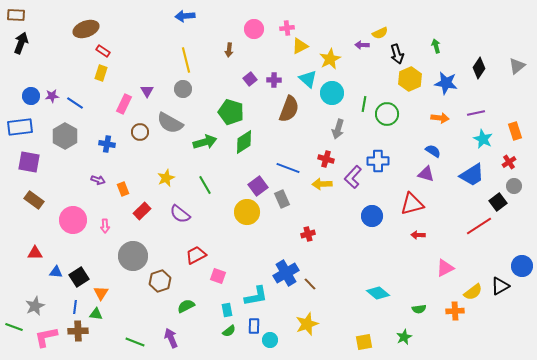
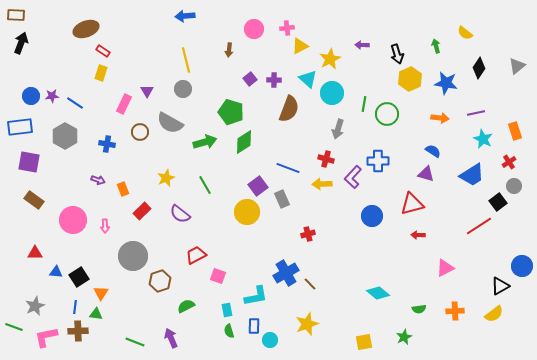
yellow semicircle at (380, 33): moved 85 px right; rotated 63 degrees clockwise
yellow semicircle at (473, 292): moved 21 px right, 22 px down
green semicircle at (229, 331): rotated 112 degrees clockwise
